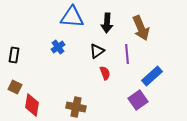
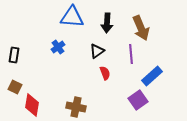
purple line: moved 4 px right
